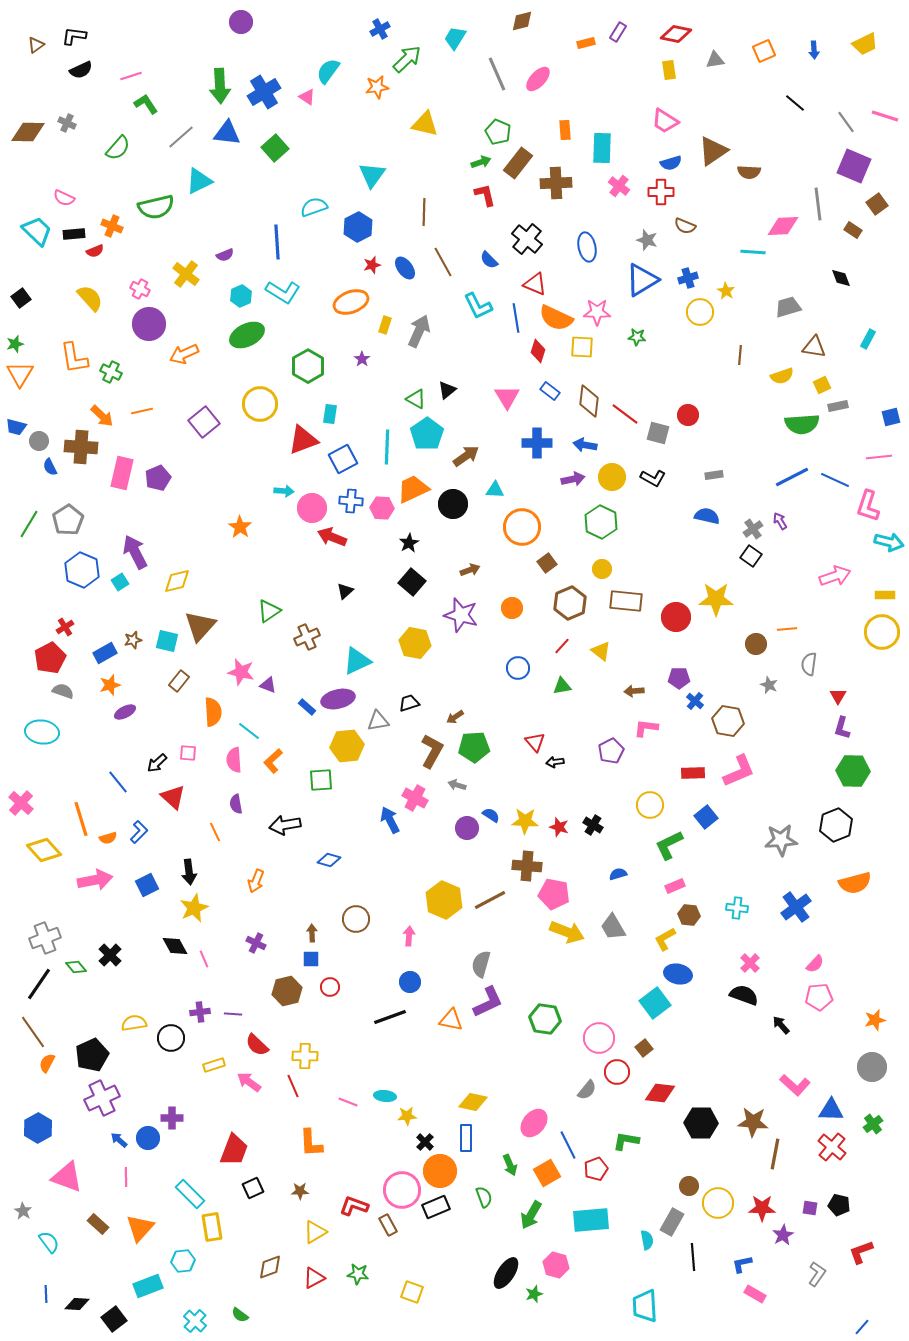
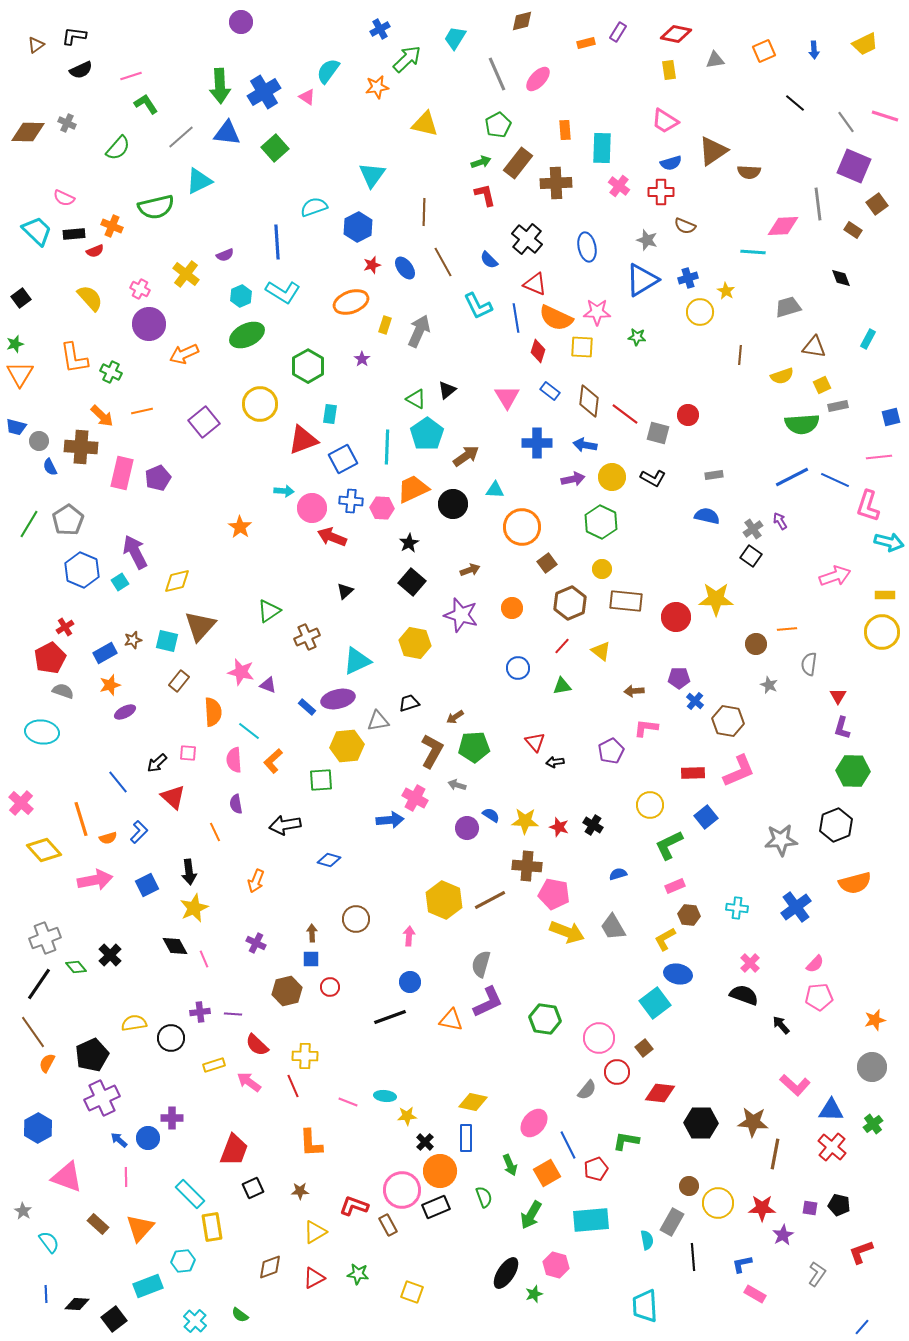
green pentagon at (498, 132): moved 7 px up; rotated 20 degrees clockwise
blue arrow at (390, 820): rotated 112 degrees clockwise
